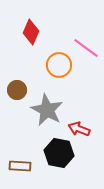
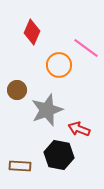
red diamond: moved 1 px right
gray star: rotated 24 degrees clockwise
black hexagon: moved 2 px down
